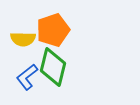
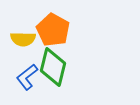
orange pentagon: rotated 24 degrees counterclockwise
